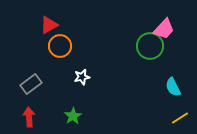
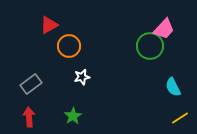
orange circle: moved 9 px right
